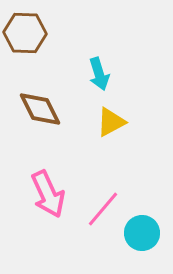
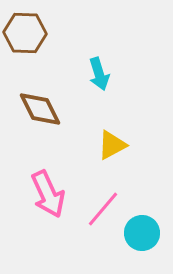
yellow triangle: moved 1 px right, 23 px down
